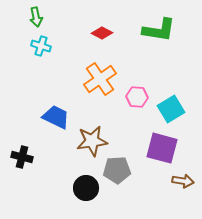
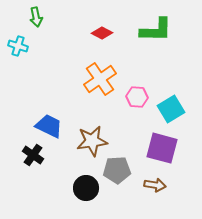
green L-shape: moved 3 px left; rotated 8 degrees counterclockwise
cyan cross: moved 23 px left
blue trapezoid: moved 7 px left, 9 px down
black cross: moved 11 px right, 2 px up; rotated 20 degrees clockwise
brown arrow: moved 28 px left, 4 px down
